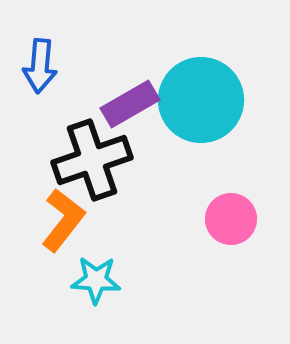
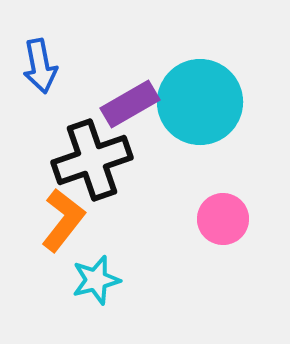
blue arrow: rotated 16 degrees counterclockwise
cyan circle: moved 1 px left, 2 px down
pink circle: moved 8 px left
cyan star: rotated 18 degrees counterclockwise
